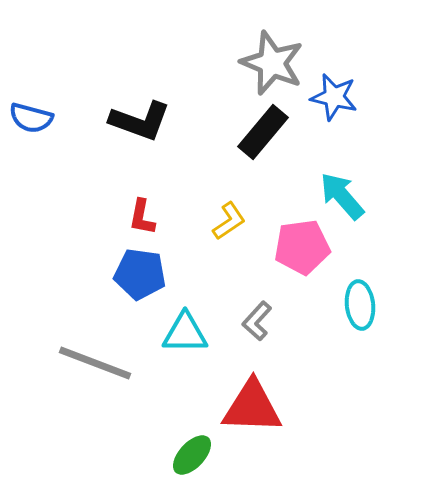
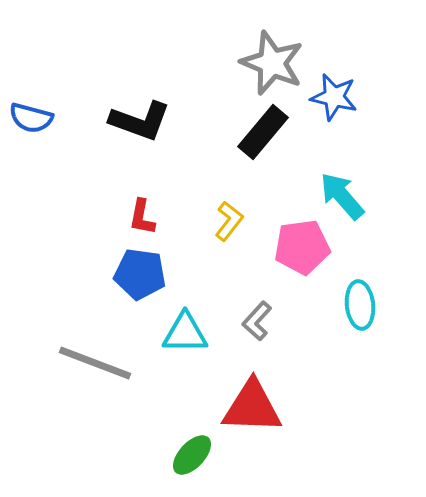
yellow L-shape: rotated 18 degrees counterclockwise
